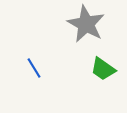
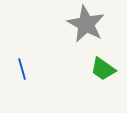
blue line: moved 12 px left, 1 px down; rotated 15 degrees clockwise
